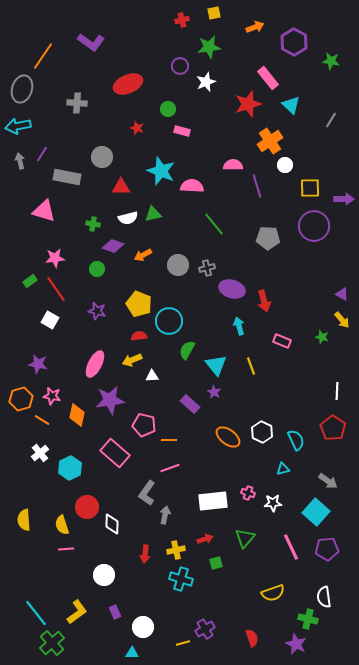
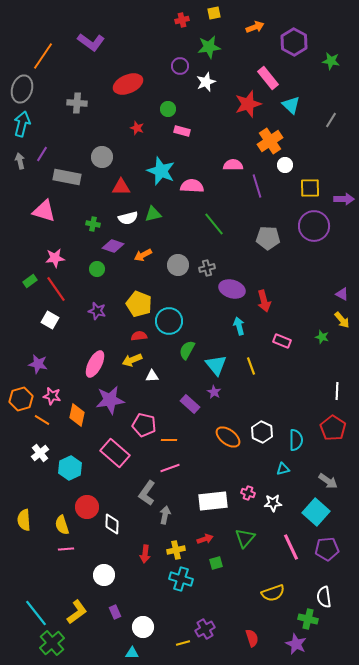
cyan arrow at (18, 126): moved 4 px right, 2 px up; rotated 115 degrees clockwise
cyan semicircle at (296, 440): rotated 25 degrees clockwise
